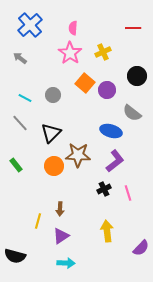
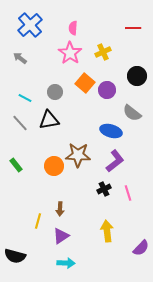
gray circle: moved 2 px right, 3 px up
black triangle: moved 2 px left, 13 px up; rotated 35 degrees clockwise
